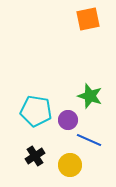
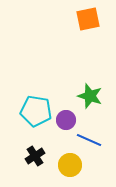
purple circle: moved 2 px left
